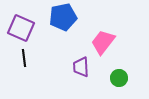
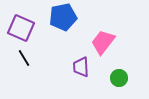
black line: rotated 24 degrees counterclockwise
